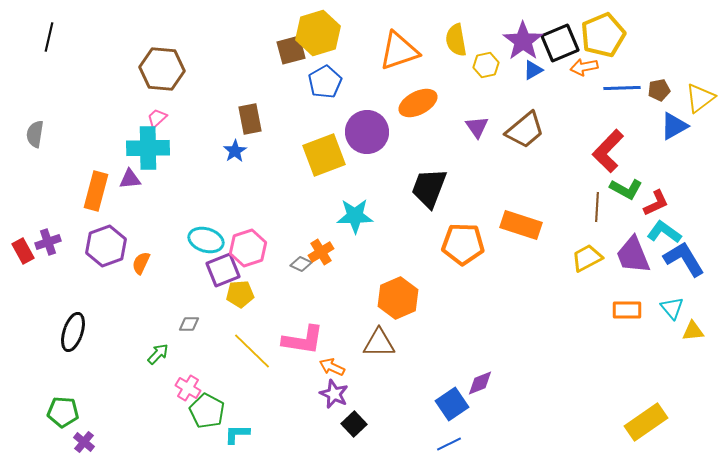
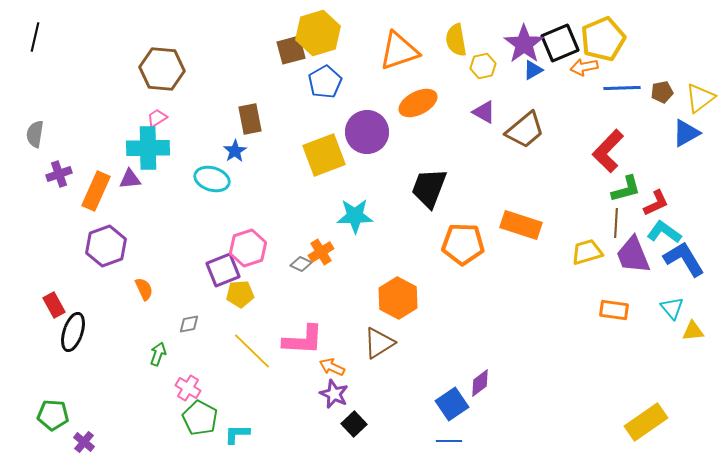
yellow pentagon at (603, 35): moved 4 px down
black line at (49, 37): moved 14 px left
purple star at (523, 41): moved 1 px right, 3 px down
yellow hexagon at (486, 65): moved 3 px left, 1 px down
brown pentagon at (659, 90): moved 3 px right, 2 px down
pink trapezoid at (157, 118): rotated 10 degrees clockwise
blue triangle at (674, 126): moved 12 px right, 7 px down
purple triangle at (477, 127): moved 7 px right, 15 px up; rotated 25 degrees counterclockwise
green L-shape at (626, 189): rotated 44 degrees counterclockwise
orange rectangle at (96, 191): rotated 9 degrees clockwise
brown line at (597, 207): moved 19 px right, 16 px down
cyan ellipse at (206, 240): moved 6 px right, 61 px up
purple cross at (48, 242): moved 11 px right, 68 px up
red rectangle at (23, 251): moved 31 px right, 54 px down
yellow trapezoid at (587, 258): moved 6 px up; rotated 12 degrees clockwise
orange semicircle at (141, 263): moved 3 px right, 26 px down; rotated 130 degrees clockwise
orange hexagon at (398, 298): rotated 9 degrees counterclockwise
orange rectangle at (627, 310): moved 13 px left; rotated 8 degrees clockwise
gray diamond at (189, 324): rotated 10 degrees counterclockwise
pink L-shape at (303, 340): rotated 6 degrees counterclockwise
brown triangle at (379, 343): rotated 32 degrees counterclockwise
green arrow at (158, 354): rotated 25 degrees counterclockwise
purple diamond at (480, 383): rotated 16 degrees counterclockwise
green pentagon at (207, 411): moved 7 px left, 7 px down
green pentagon at (63, 412): moved 10 px left, 3 px down
blue line at (449, 444): moved 3 px up; rotated 25 degrees clockwise
